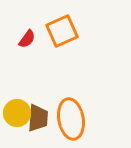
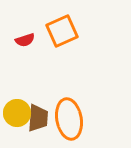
red semicircle: moved 2 px left, 1 px down; rotated 36 degrees clockwise
orange ellipse: moved 2 px left
